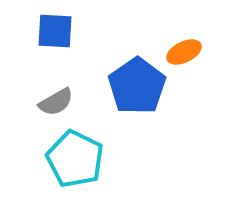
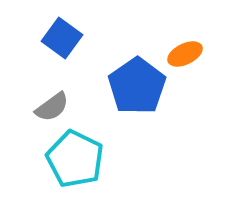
blue square: moved 7 px right, 7 px down; rotated 33 degrees clockwise
orange ellipse: moved 1 px right, 2 px down
gray semicircle: moved 4 px left, 5 px down; rotated 6 degrees counterclockwise
